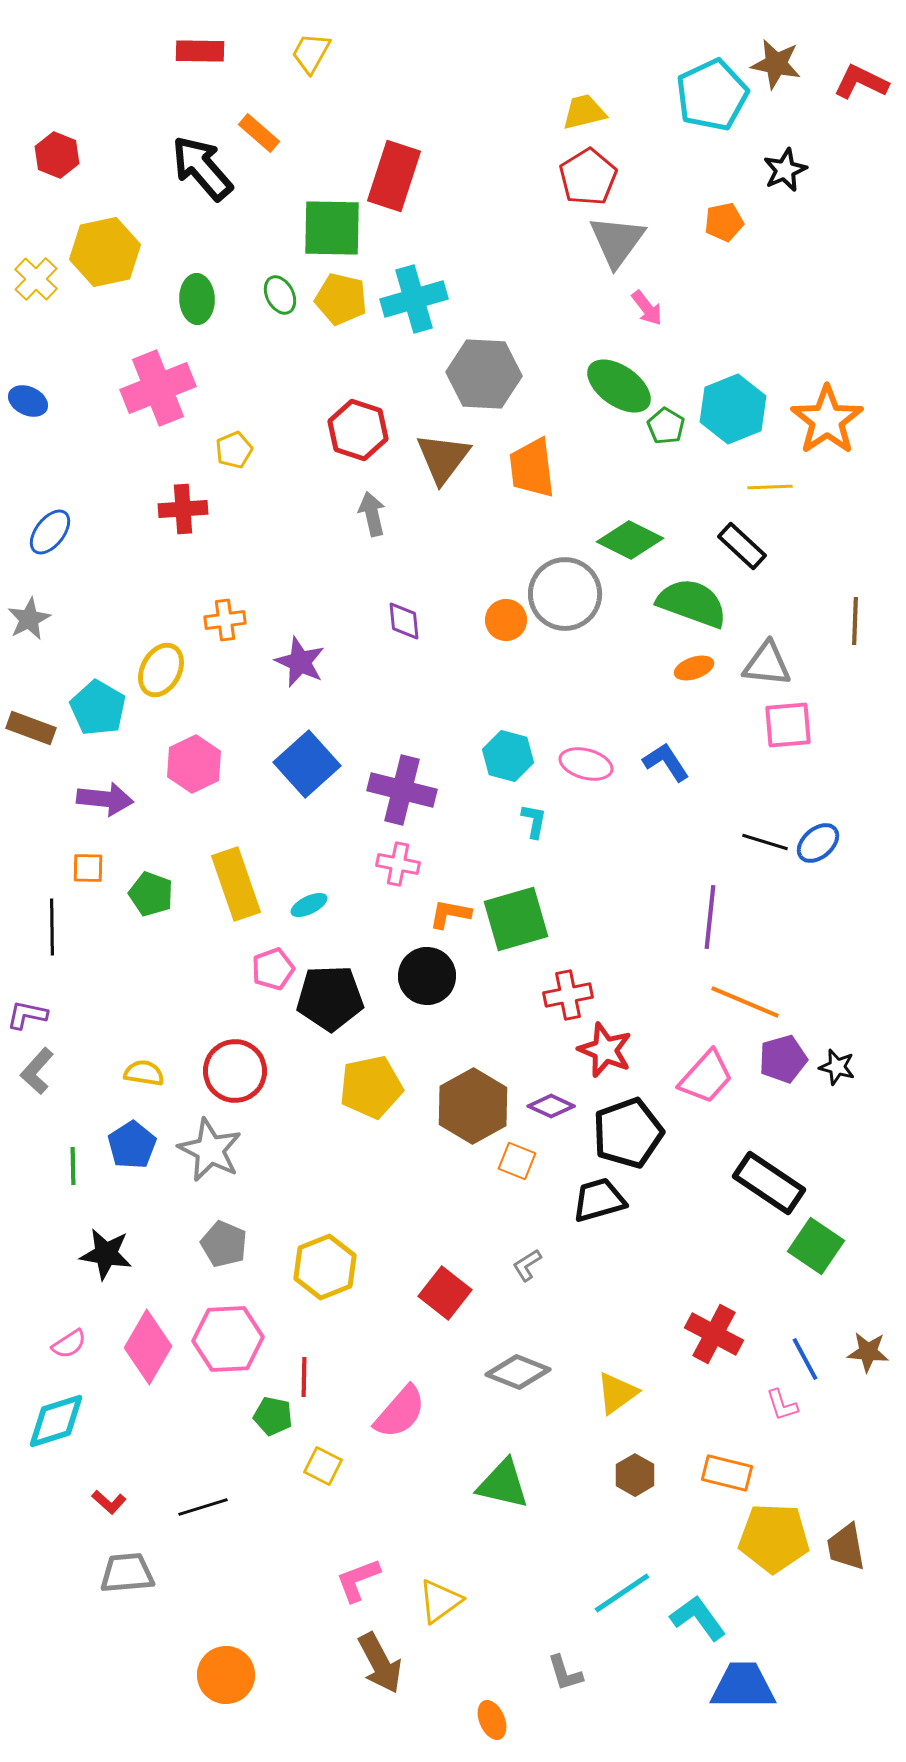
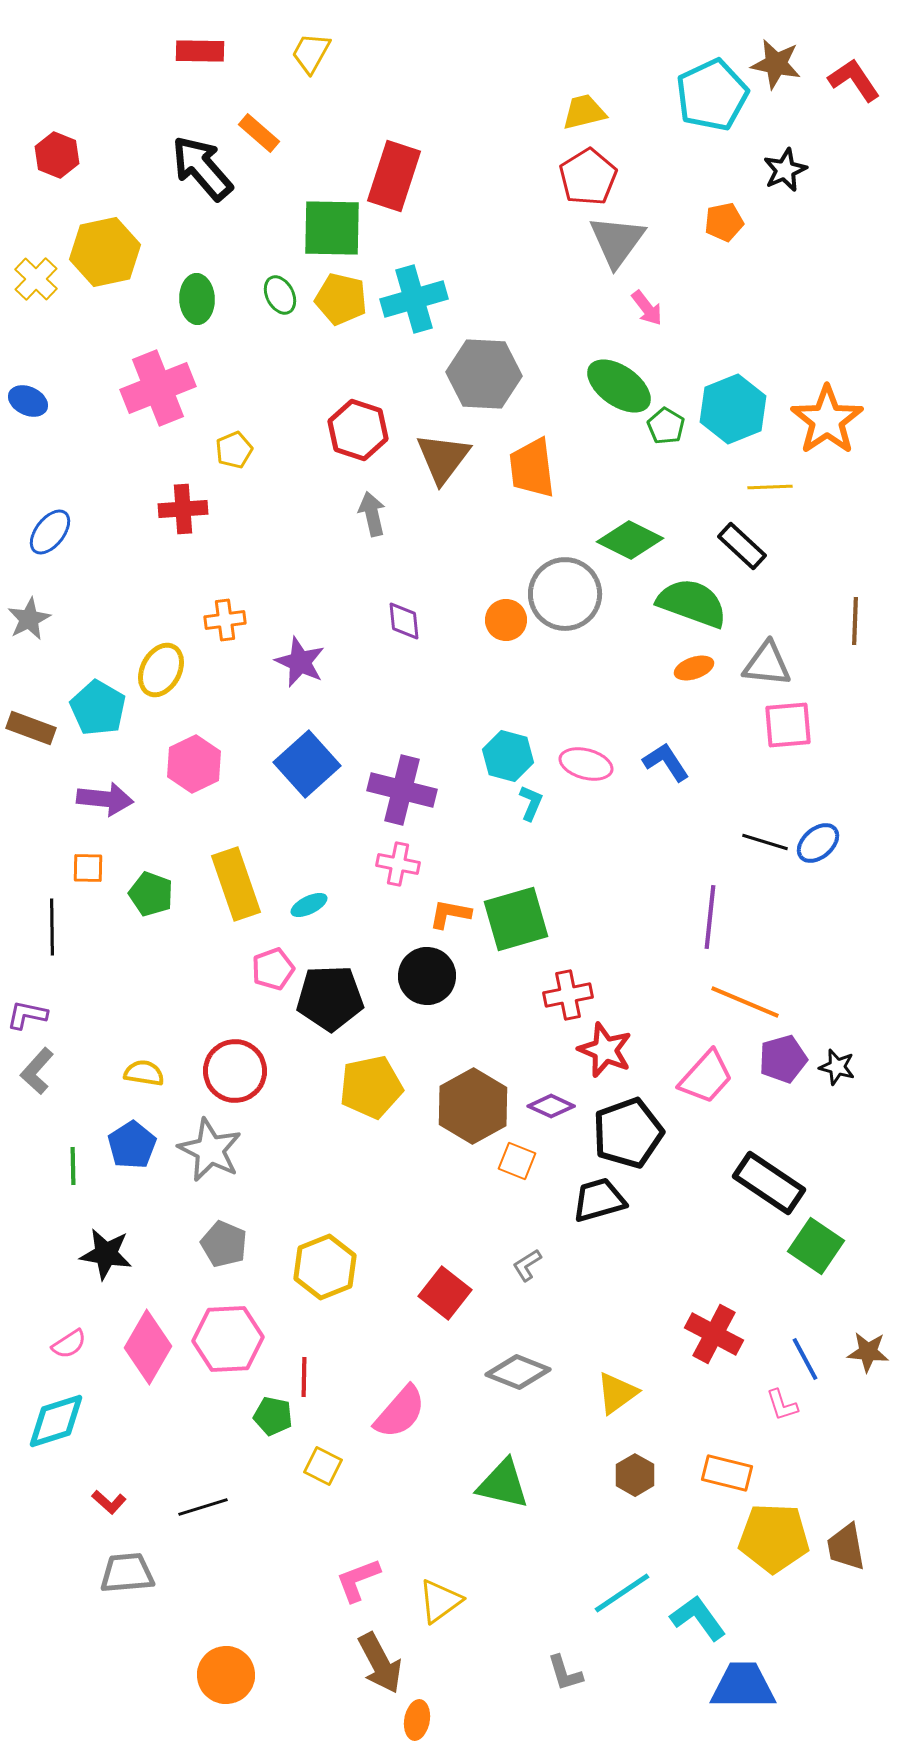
red L-shape at (861, 82): moved 7 px left, 2 px up; rotated 30 degrees clockwise
cyan L-shape at (534, 821): moved 3 px left, 18 px up; rotated 12 degrees clockwise
orange ellipse at (492, 1720): moved 75 px left; rotated 33 degrees clockwise
